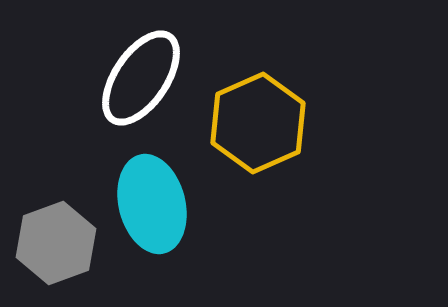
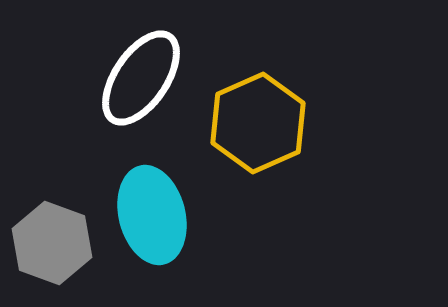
cyan ellipse: moved 11 px down
gray hexagon: moved 4 px left; rotated 20 degrees counterclockwise
